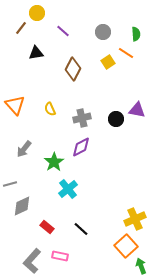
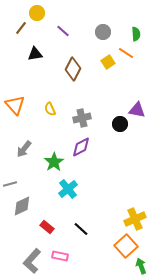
black triangle: moved 1 px left, 1 px down
black circle: moved 4 px right, 5 px down
